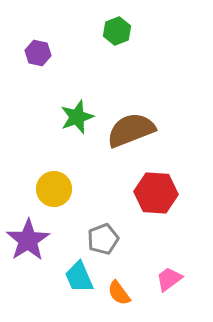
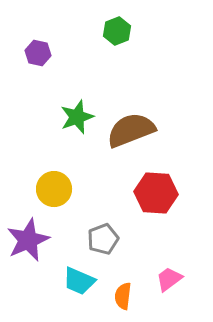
purple star: rotated 9 degrees clockwise
cyan trapezoid: moved 4 px down; rotated 44 degrees counterclockwise
orange semicircle: moved 4 px right, 3 px down; rotated 44 degrees clockwise
